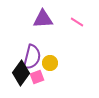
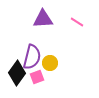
black diamond: moved 4 px left
